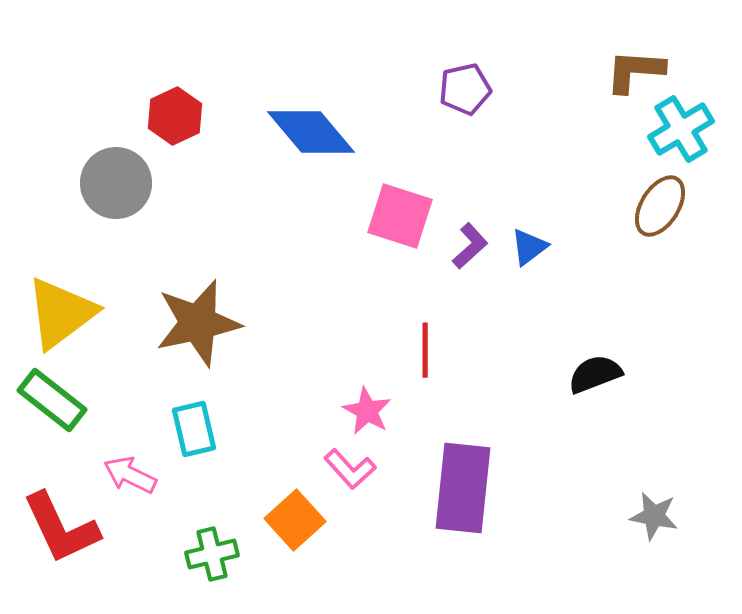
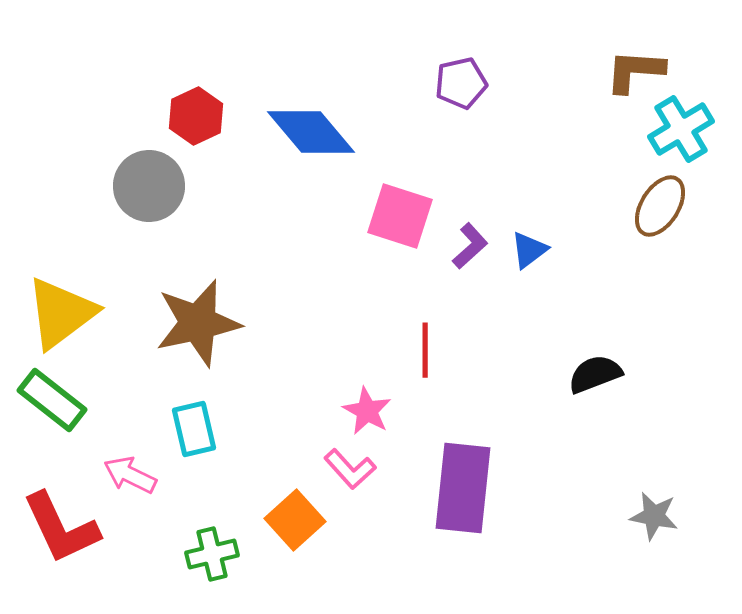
purple pentagon: moved 4 px left, 6 px up
red hexagon: moved 21 px right
gray circle: moved 33 px right, 3 px down
blue triangle: moved 3 px down
